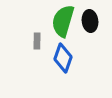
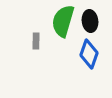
gray rectangle: moved 1 px left
blue diamond: moved 26 px right, 4 px up
